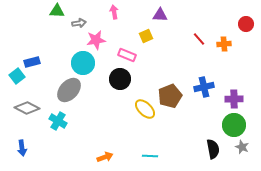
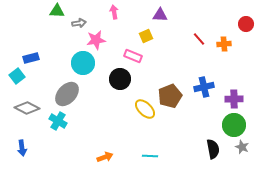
pink rectangle: moved 6 px right, 1 px down
blue rectangle: moved 1 px left, 4 px up
gray ellipse: moved 2 px left, 4 px down
